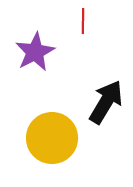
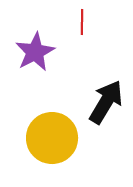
red line: moved 1 px left, 1 px down
